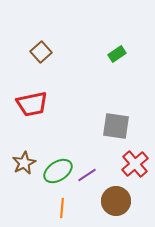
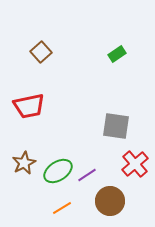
red trapezoid: moved 3 px left, 2 px down
brown circle: moved 6 px left
orange line: rotated 54 degrees clockwise
